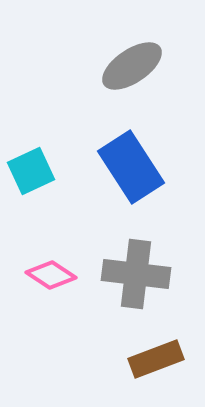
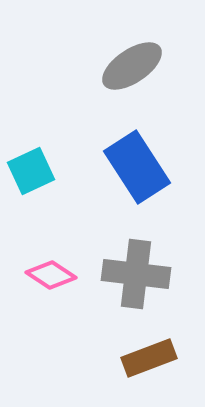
blue rectangle: moved 6 px right
brown rectangle: moved 7 px left, 1 px up
